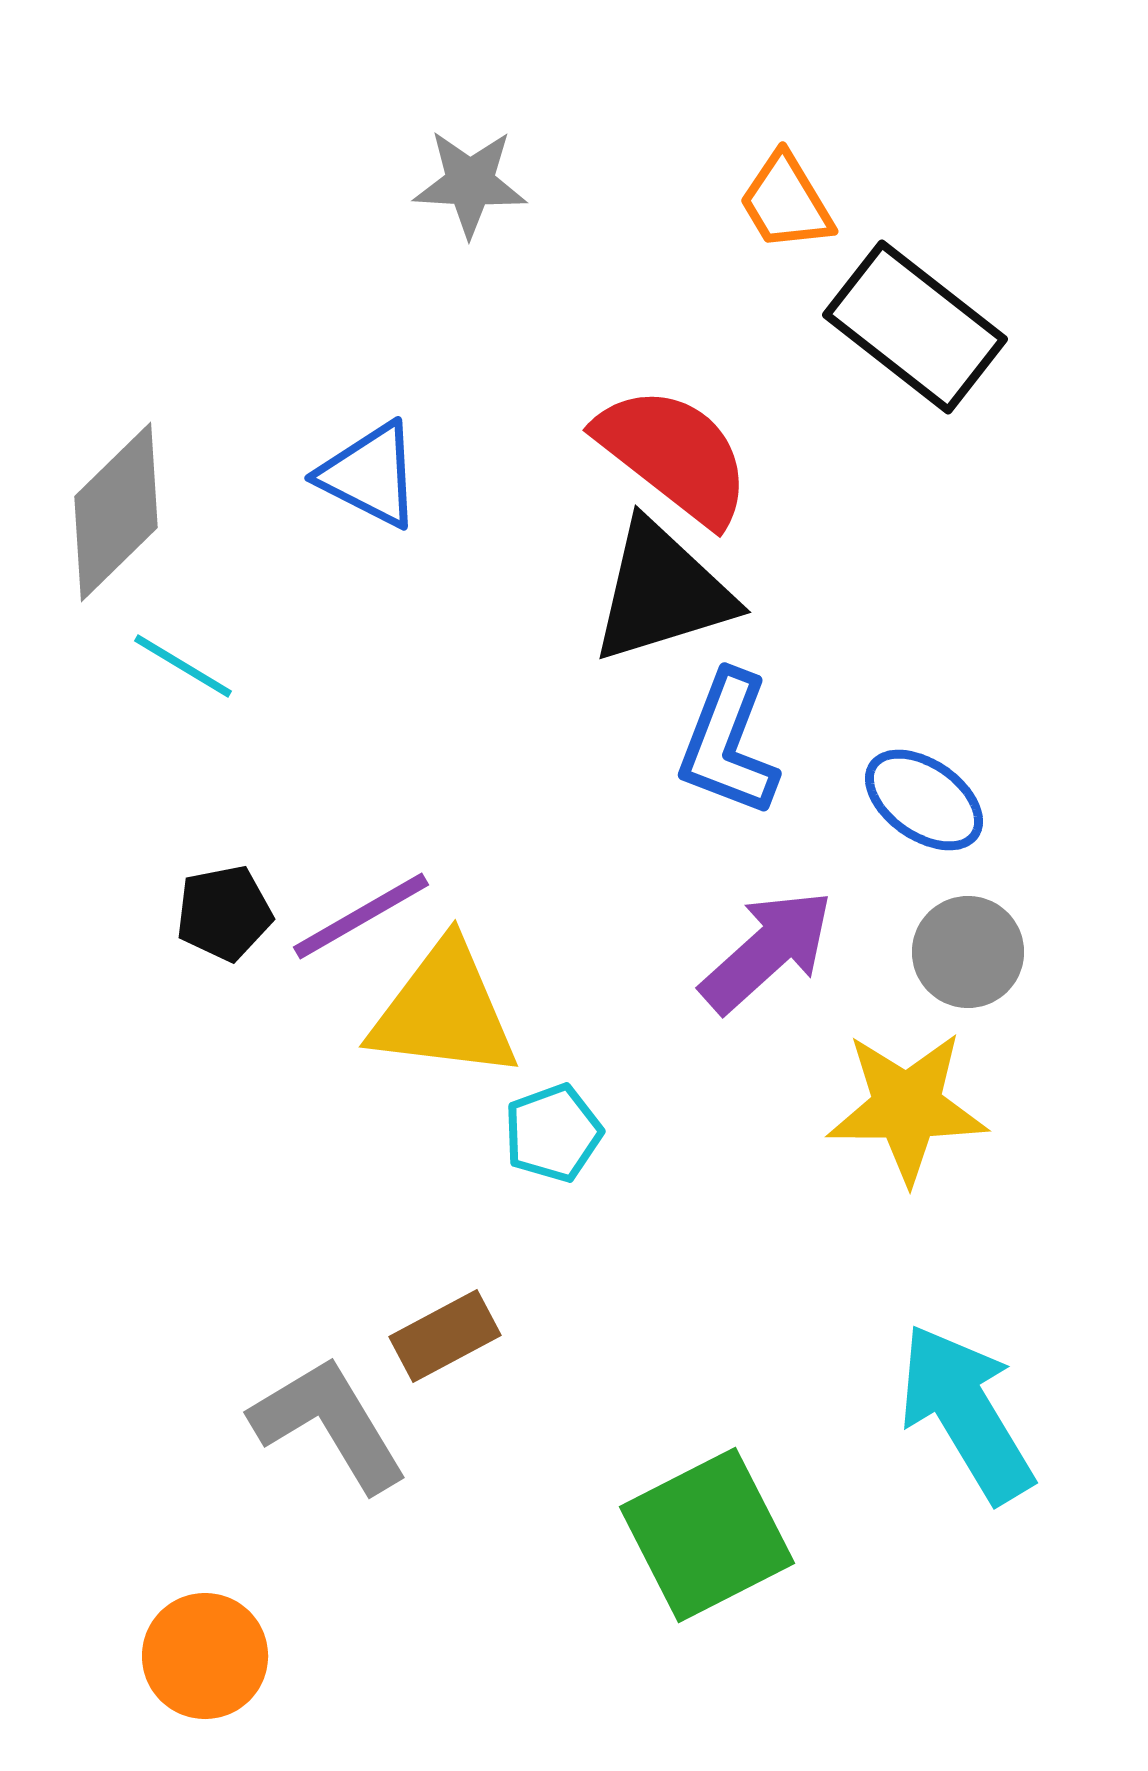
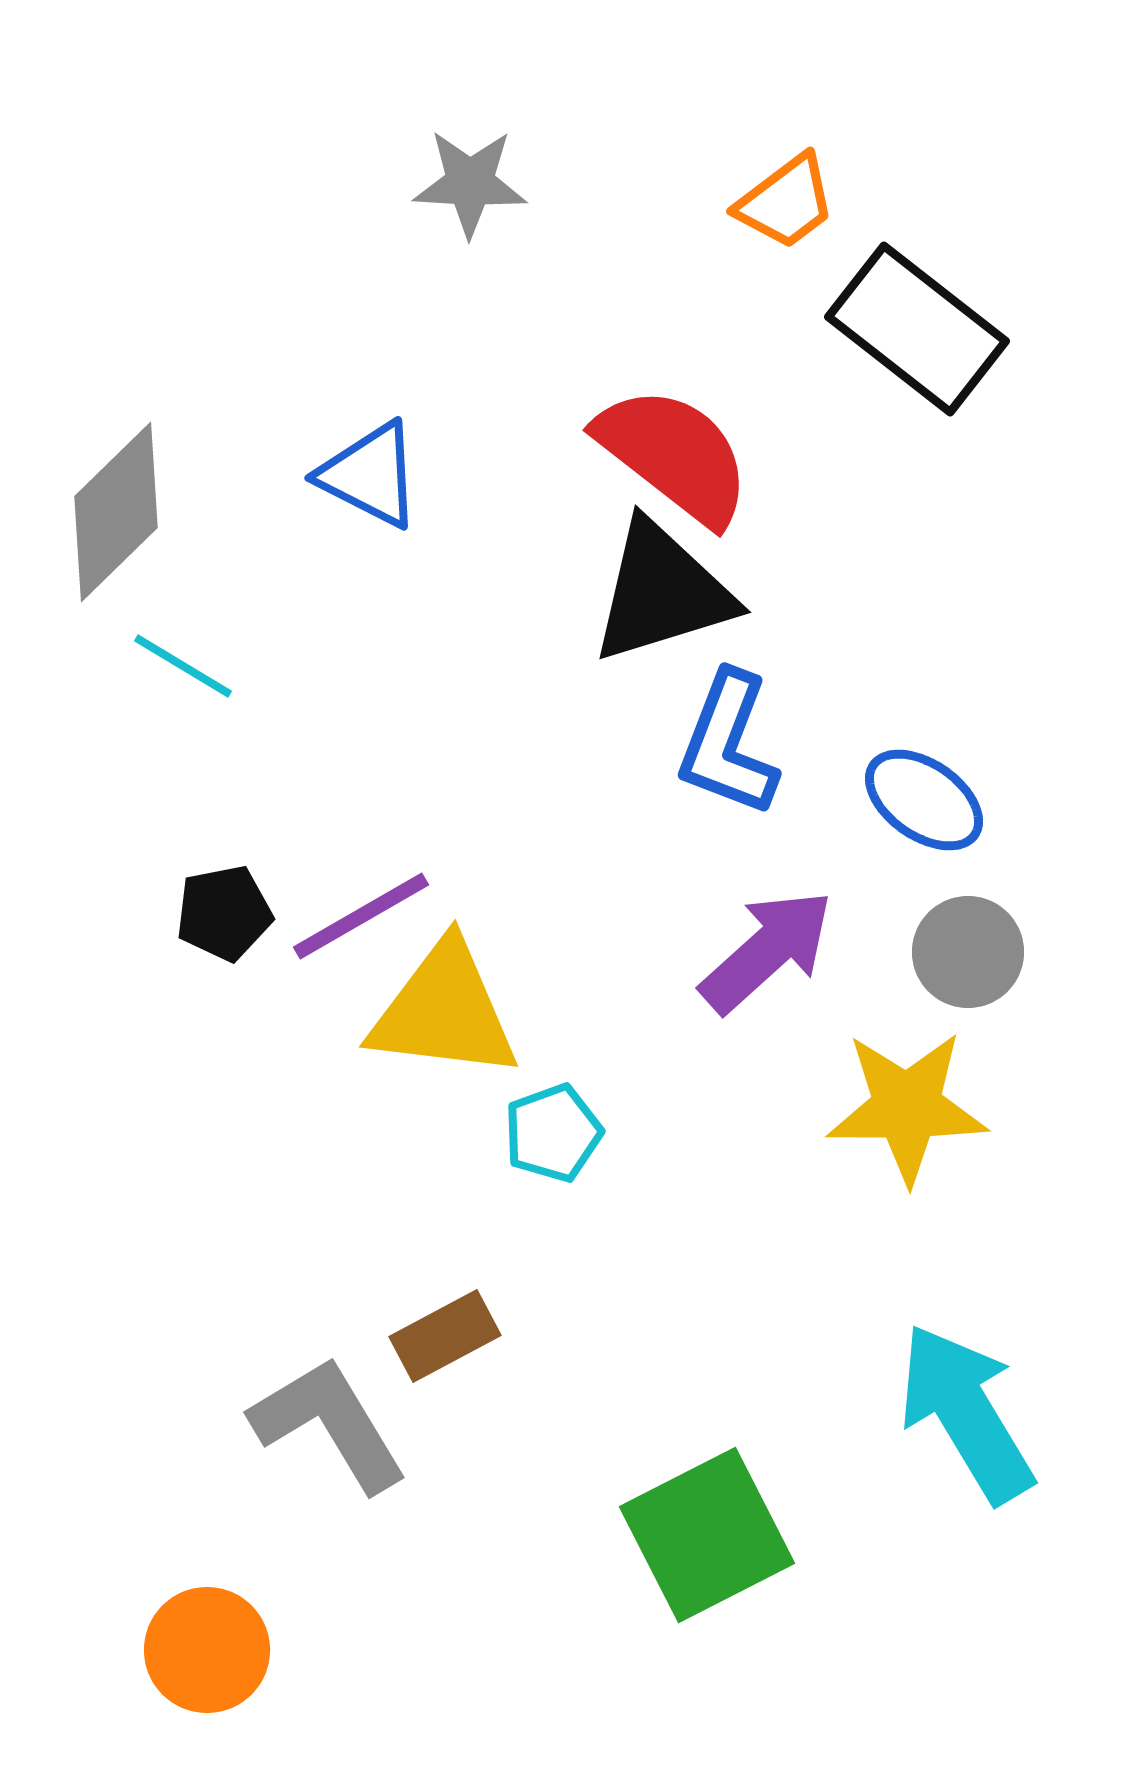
orange trapezoid: rotated 96 degrees counterclockwise
black rectangle: moved 2 px right, 2 px down
orange circle: moved 2 px right, 6 px up
